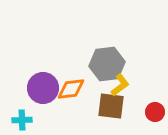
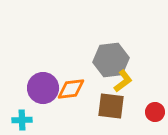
gray hexagon: moved 4 px right, 4 px up
yellow L-shape: moved 3 px right, 4 px up
